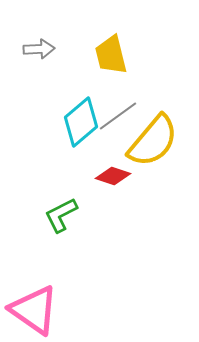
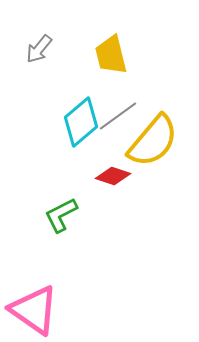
gray arrow: rotated 132 degrees clockwise
